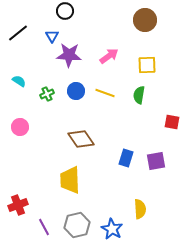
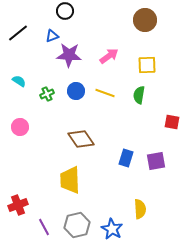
blue triangle: rotated 40 degrees clockwise
